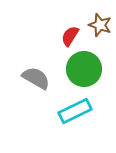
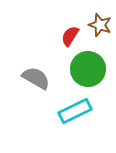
green circle: moved 4 px right
